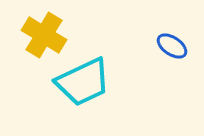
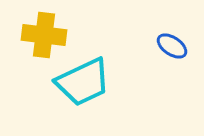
yellow cross: rotated 24 degrees counterclockwise
